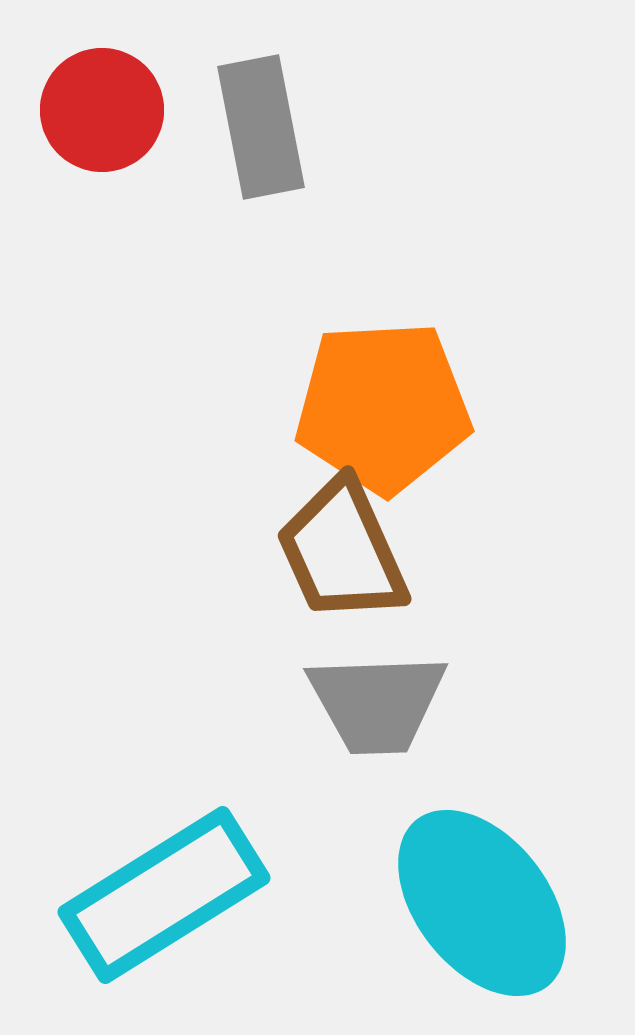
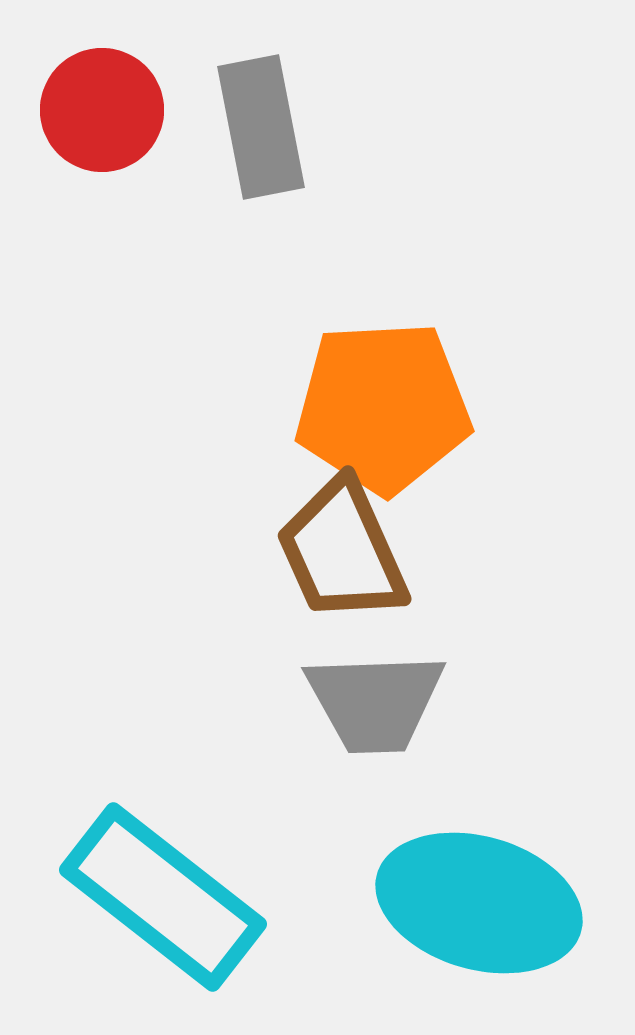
gray trapezoid: moved 2 px left, 1 px up
cyan rectangle: moved 1 px left, 2 px down; rotated 70 degrees clockwise
cyan ellipse: moved 3 px left; rotated 36 degrees counterclockwise
